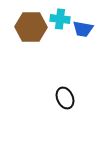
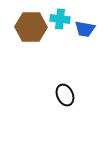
blue trapezoid: moved 2 px right
black ellipse: moved 3 px up
